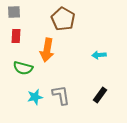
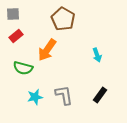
gray square: moved 1 px left, 2 px down
red rectangle: rotated 48 degrees clockwise
orange arrow: rotated 25 degrees clockwise
cyan arrow: moved 2 px left; rotated 104 degrees counterclockwise
gray L-shape: moved 3 px right
